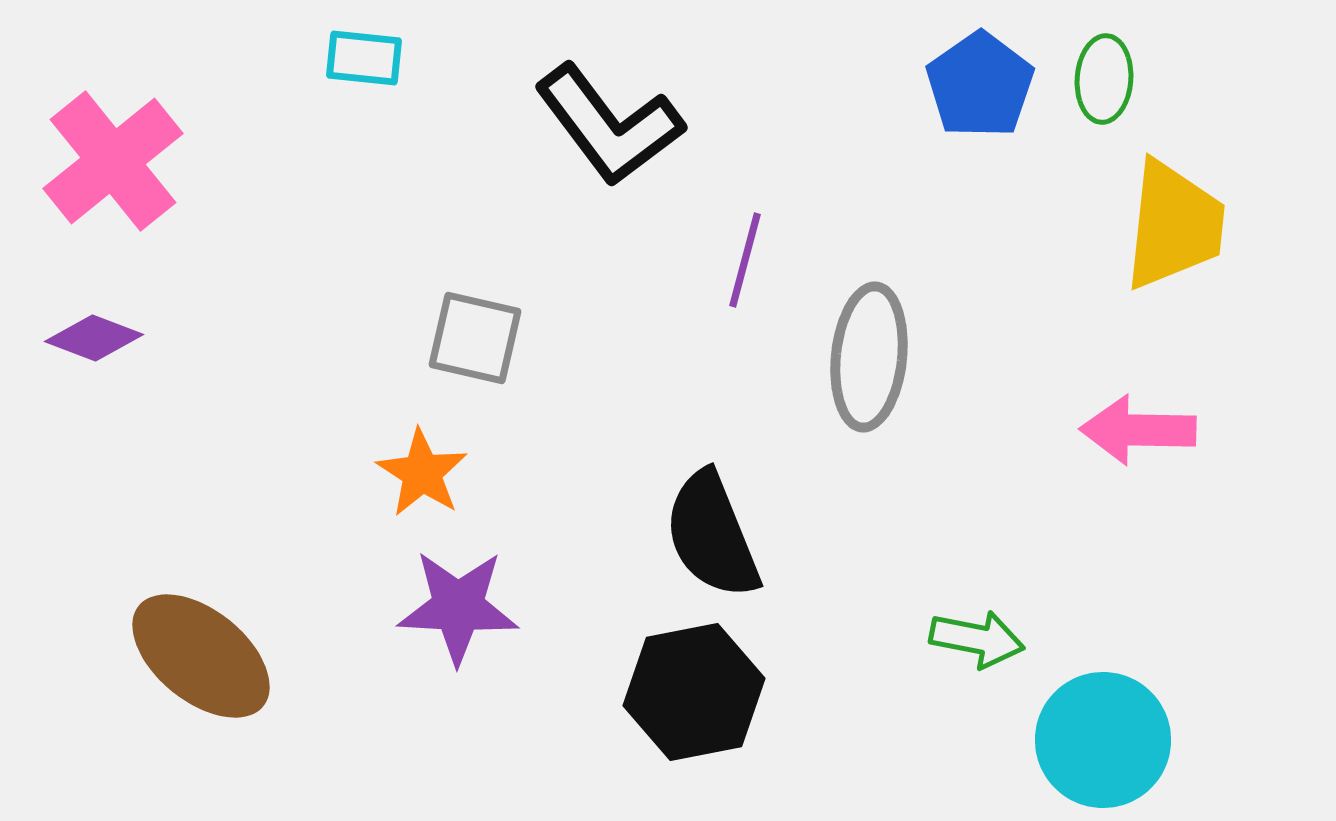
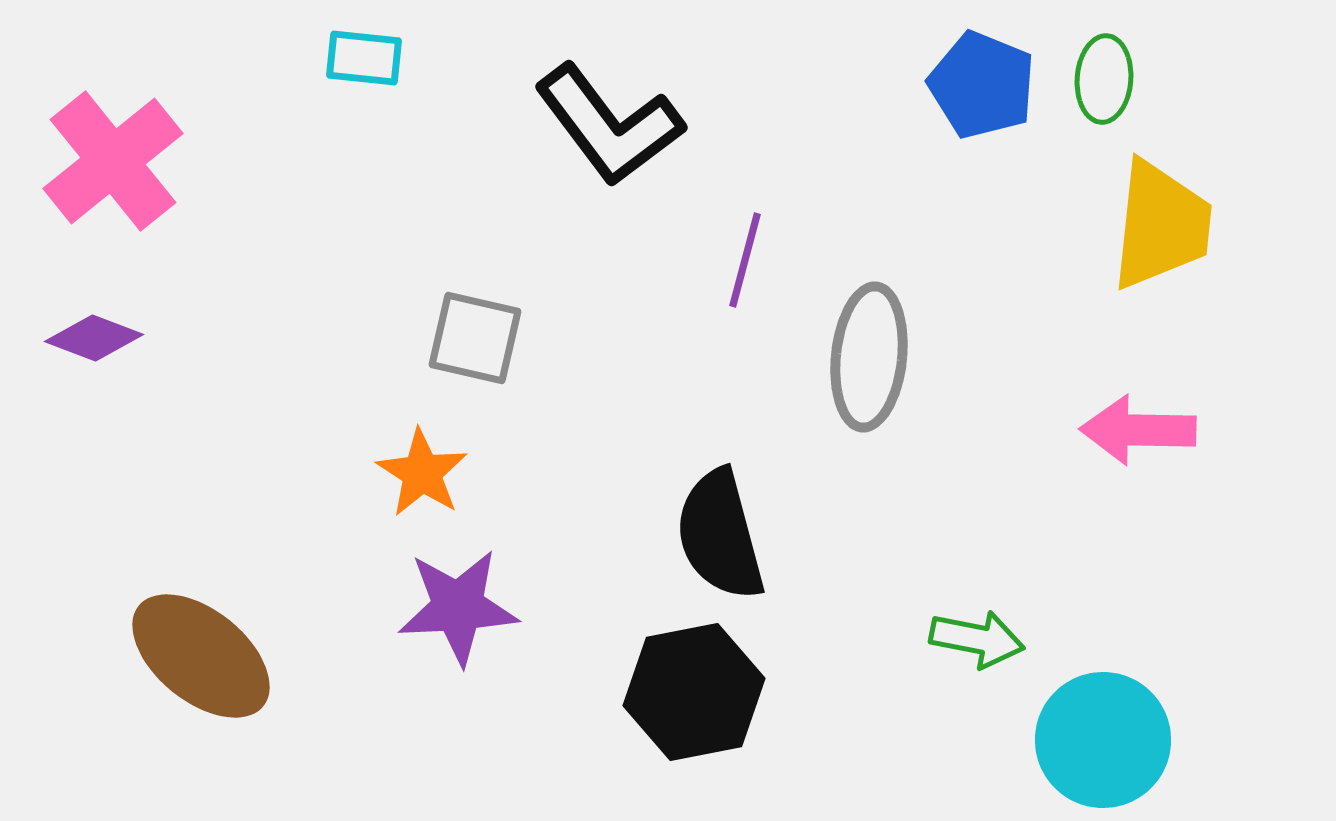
blue pentagon: moved 2 px right; rotated 15 degrees counterclockwise
yellow trapezoid: moved 13 px left
black semicircle: moved 8 px right; rotated 7 degrees clockwise
purple star: rotated 6 degrees counterclockwise
